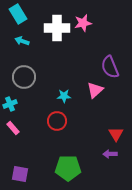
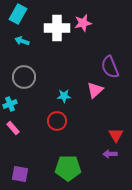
cyan rectangle: rotated 60 degrees clockwise
red triangle: moved 1 px down
